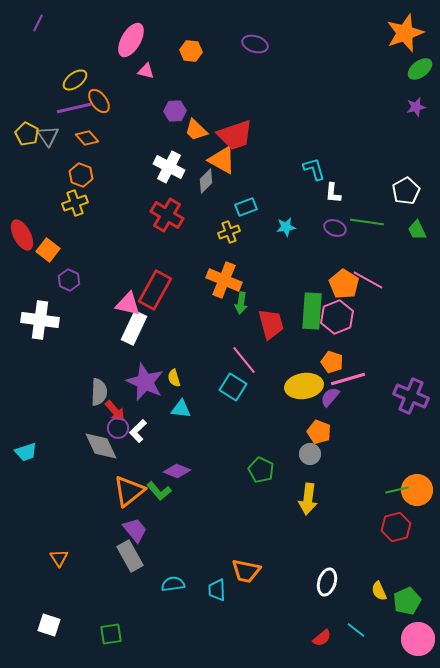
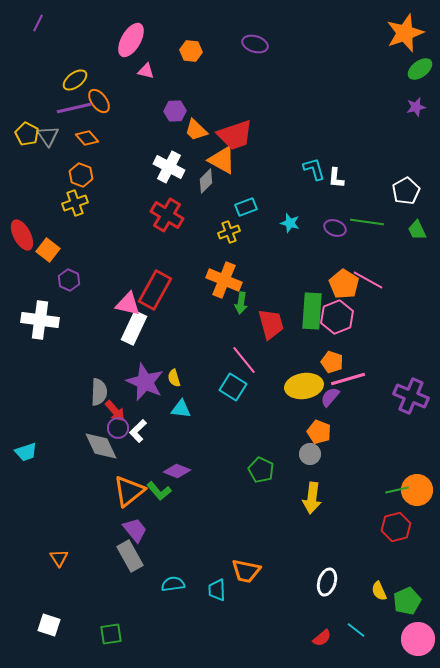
white L-shape at (333, 193): moved 3 px right, 15 px up
cyan star at (286, 227): moved 4 px right, 4 px up; rotated 24 degrees clockwise
yellow arrow at (308, 499): moved 4 px right, 1 px up
